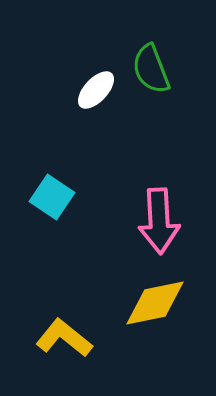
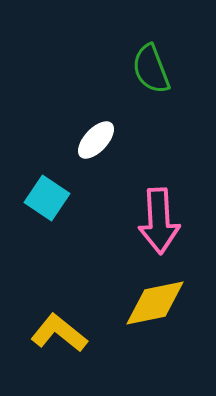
white ellipse: moved 50 px down
cyan square: moved 5 px left, 1 px down
yellow L-shape: moved 5 px left, 5 px up
